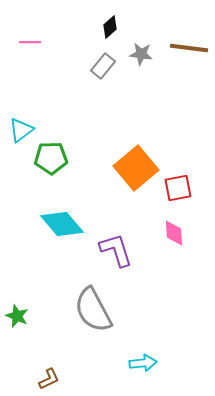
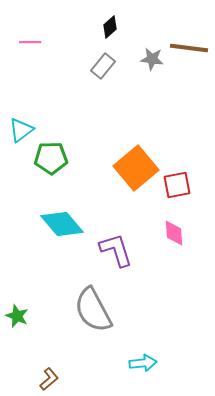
gray star: moved 11 px right, 5 px down
red square: moved 1 px left, 3 px up
brown L-shape: rotated 15 degrees counterclockwise
